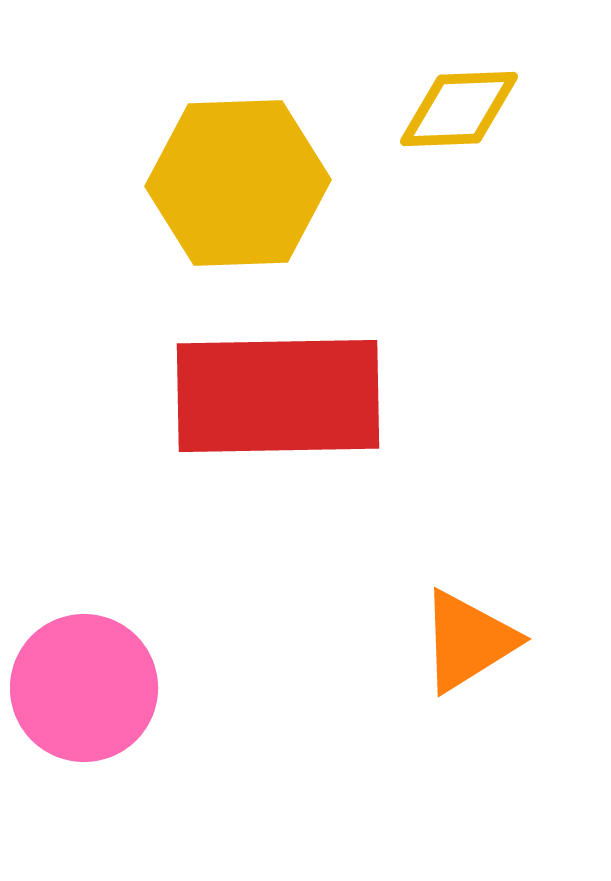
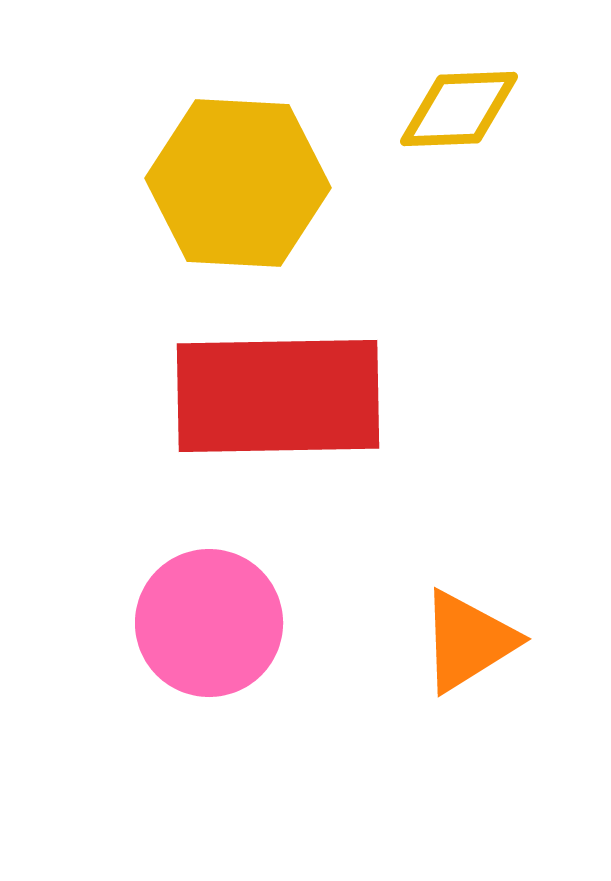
yellow hexagon: rotated 5 degrees clockwise
pink circle: moved 125 px right, 65 px up
